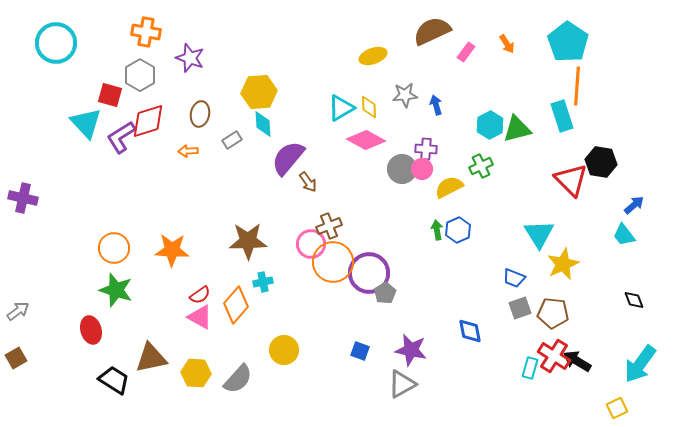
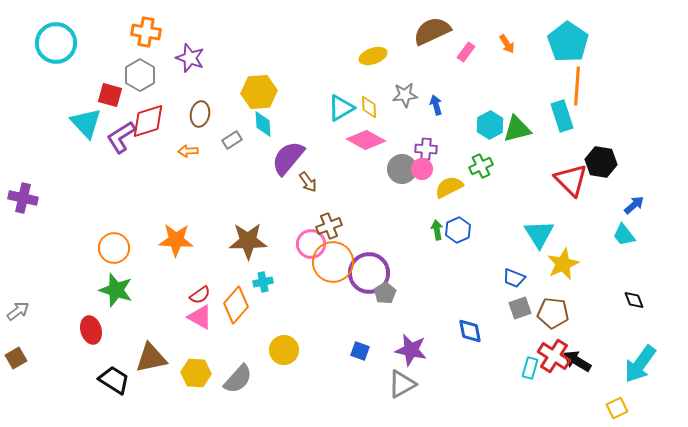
orange star at (172, 250): moved 4 px right, 10 px up
